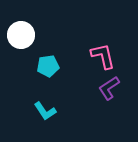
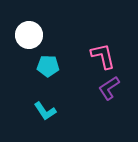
white circle: moved 8 px right
cyan pentagon: rotated 10 degrees clockwise
